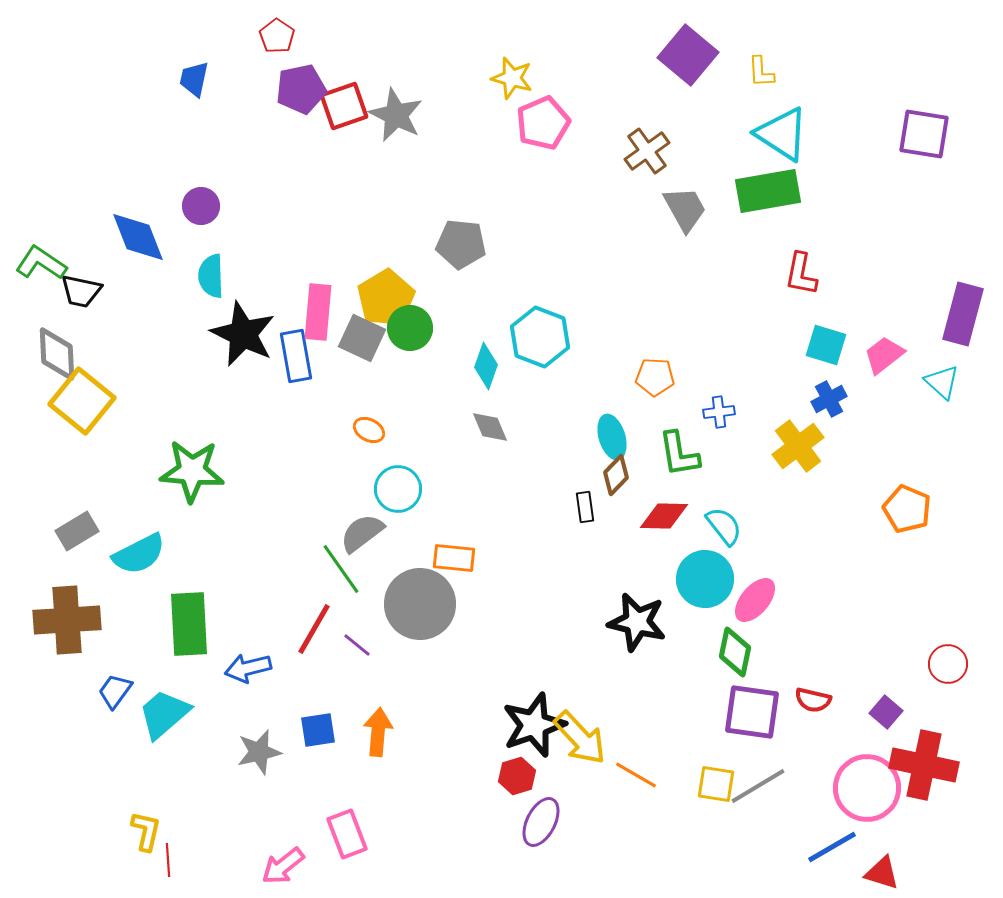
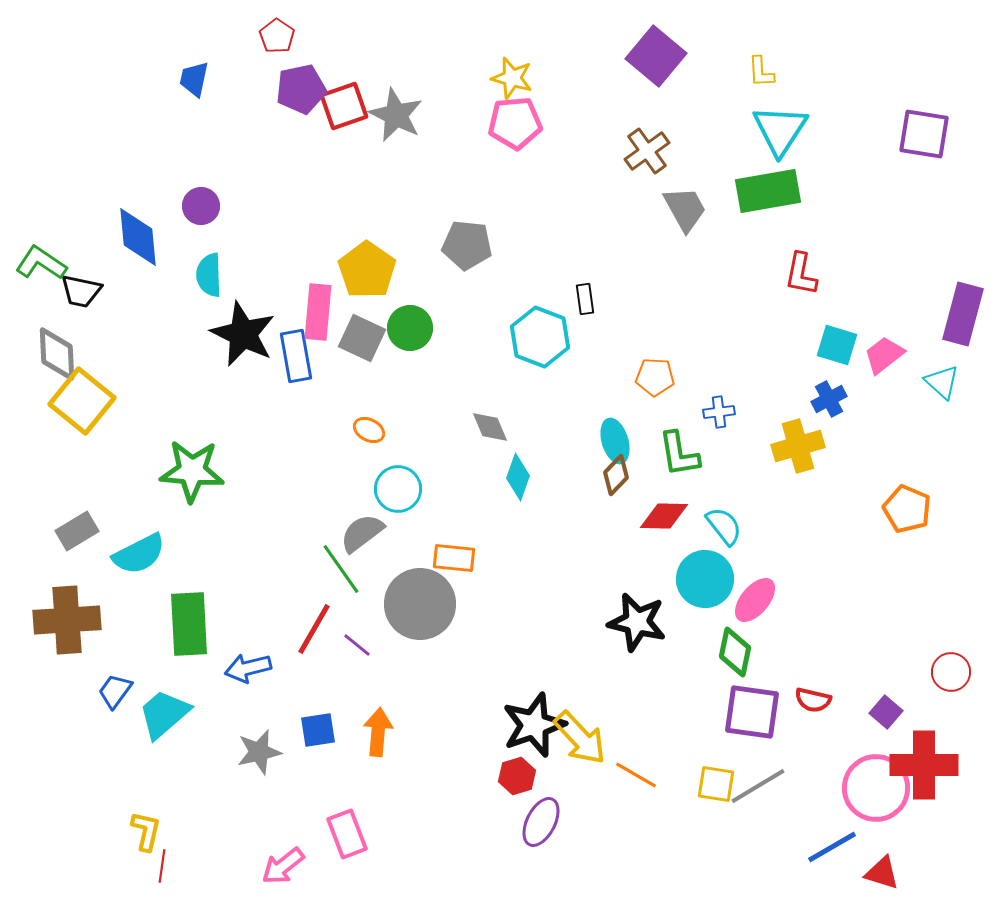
purple square at (688, 55): moved 32 px left, 1 px down
pink pentagon at (543, 123): moved 28 px left; rotated 18 degrees clockwise
cyan triangle at (782, 134): moved 2 px left, 4 px up; rotated 30 degrees clockwise
blue diamond at (138, 237): rotated 16 degrees clockwise
gray pentagon at (461, 244): moved 6 px right, 1 px down
cyan semicircle at (211, 276): moved 2 px left, 1 px up
yellow pentagon at (386, 298): moved 19 px left, 28 px up; rotated 6 degrees counterclockwise
cyan square at (826, 345): moved 11 px right
cyan diamond at (486, 366): moved 32 px right, 111 px down
cyan ellipse at (612, 437): moved 3 px right, 4 px down
yellow cross at (798, 446): rotated 21 degrees clockwise
black rectangle at (585, 507): moved 208 px up
red circle at (948, 664): moved 3 px right, 8 px down
red cross at (924, 765): rotated 12 degrees counterclockwise
pink circle at (867, 788): moved 9 px right
red line at (168, 860): moved 6 px left, 6 px down; rotated 12 degrees clockwise
